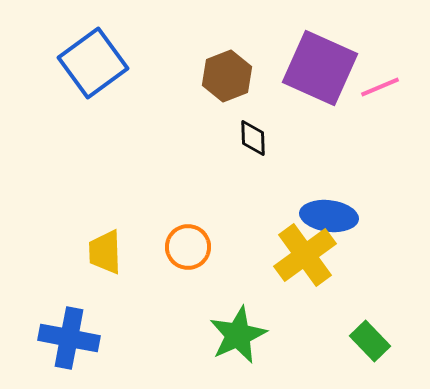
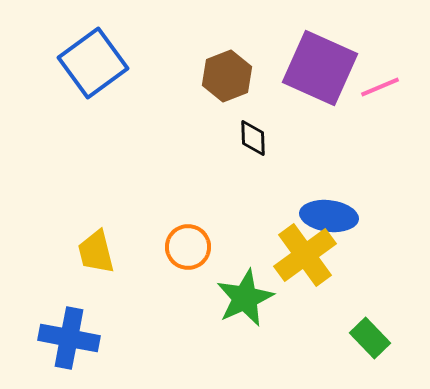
yellow trapezoid: moved 9 px left; rotated 12 degrees counterclockwise
green star: moved 7 px right, 37 px up
green rectangle: moved 3 px up
